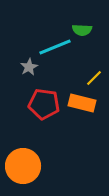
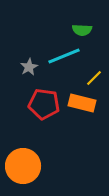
cyan line: moved 9 px right, 9 px down
